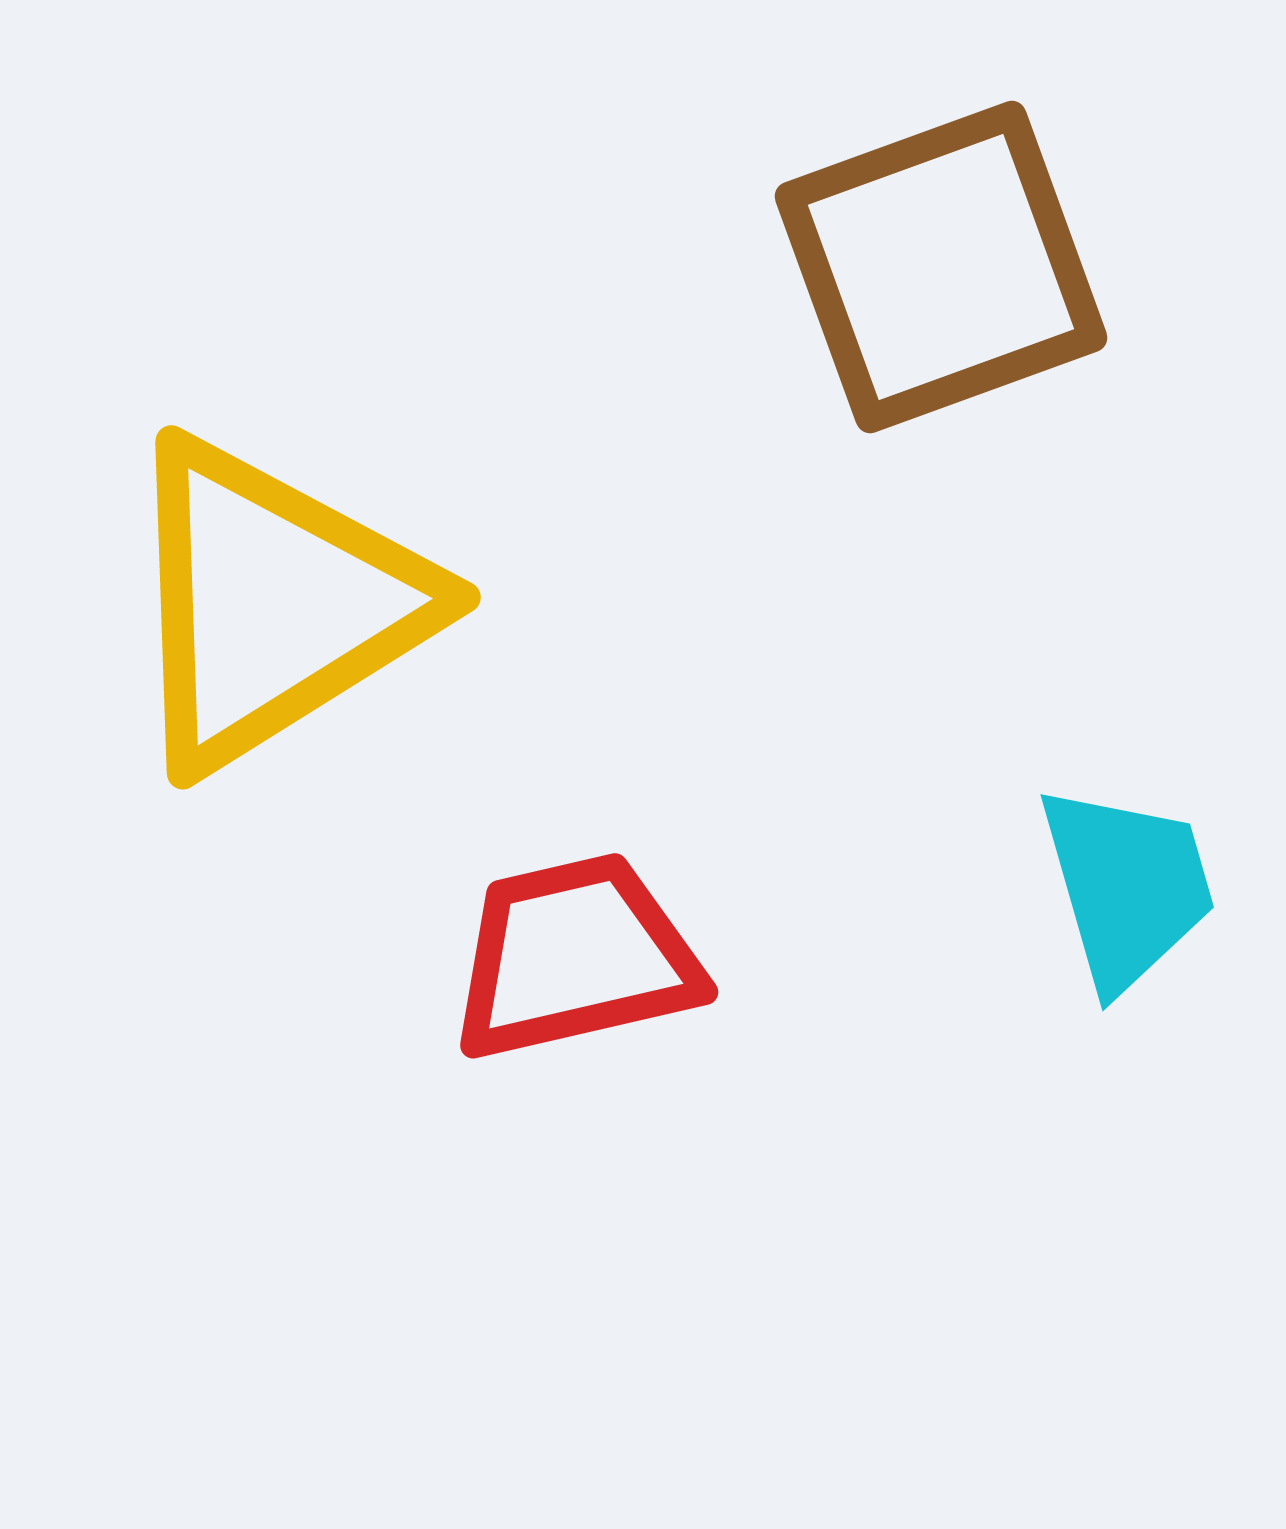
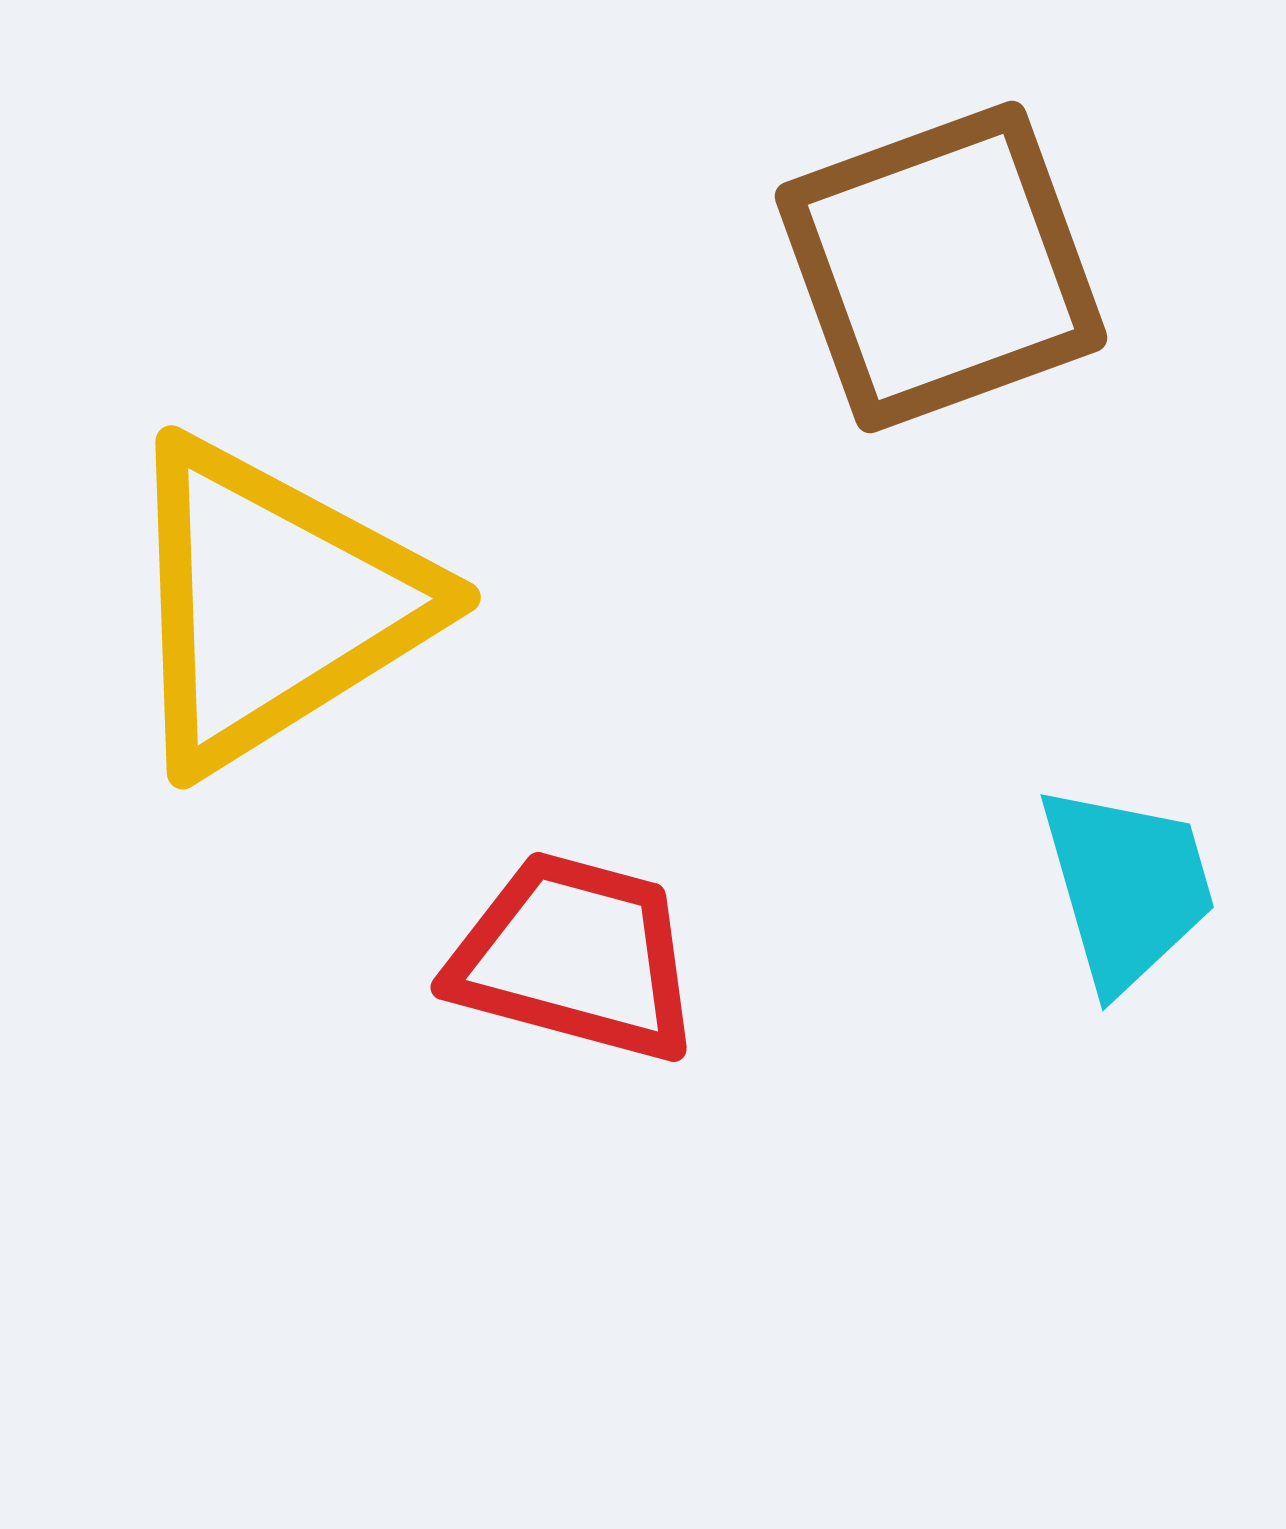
red trapezoid: rotated 28 degrees clockwise
